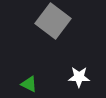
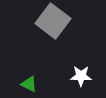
white star: moved 2 px right, 1 px up
